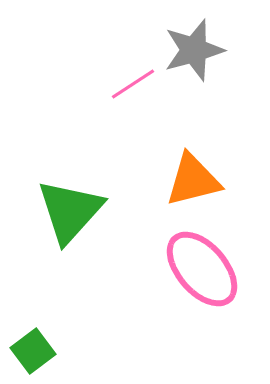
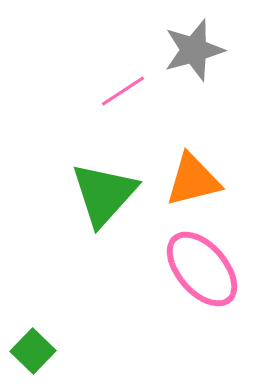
pink line: moved 10 px left, 7 px down
green triangle: moved 34 px right, 17 px up
green square: rotated 9 degrees counterclockwise
